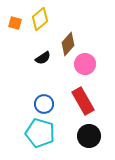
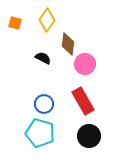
yellow diamond: moved 7 px right, 1 px down; rotated 15 degrees counterclockwise
brown diamond: rotated 35 degrees counterclockwise
black semicircle: rotated 119 degrees counterclockwise
